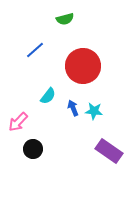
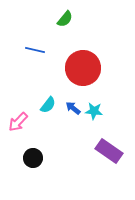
green semicircle: rotated 36 degrees counterclockwise
blue line: rotated 54 degrees clockwise
red circle: moved 2 px down
cyan semicircle: moved 9 px down
blue arrow: rotated 28 degrees counterclockwise
black circle: moved 9 px down
